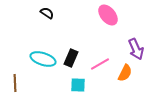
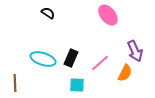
black semicircle: moved 1 px right
purple arrow: moved 1 px left, 2 px down
pink line: moved 1 px up; rotated 12 degrees counterclockwise
cyan square: moved 1 px left
